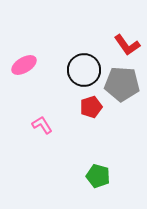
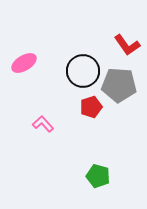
pink ellipse: moved 2 px up
black circle: moved 1 px left, 1 px down
gray pentagon: moved 3 px left, 1 px down
pink L-shape: moved 1 px right, 1 px up; rotated 10 degrees counterclockwise
